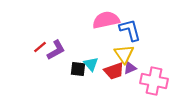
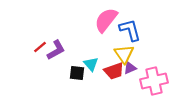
pink semicircle: rotated 40 degrees counterclockwise
black square: moved 1 px left, 4 px down
pink cross: rotated 24 degrees counterclockwise
